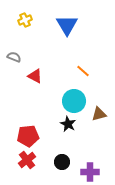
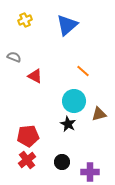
blue triangle: rotated 20 degrees clockwise
